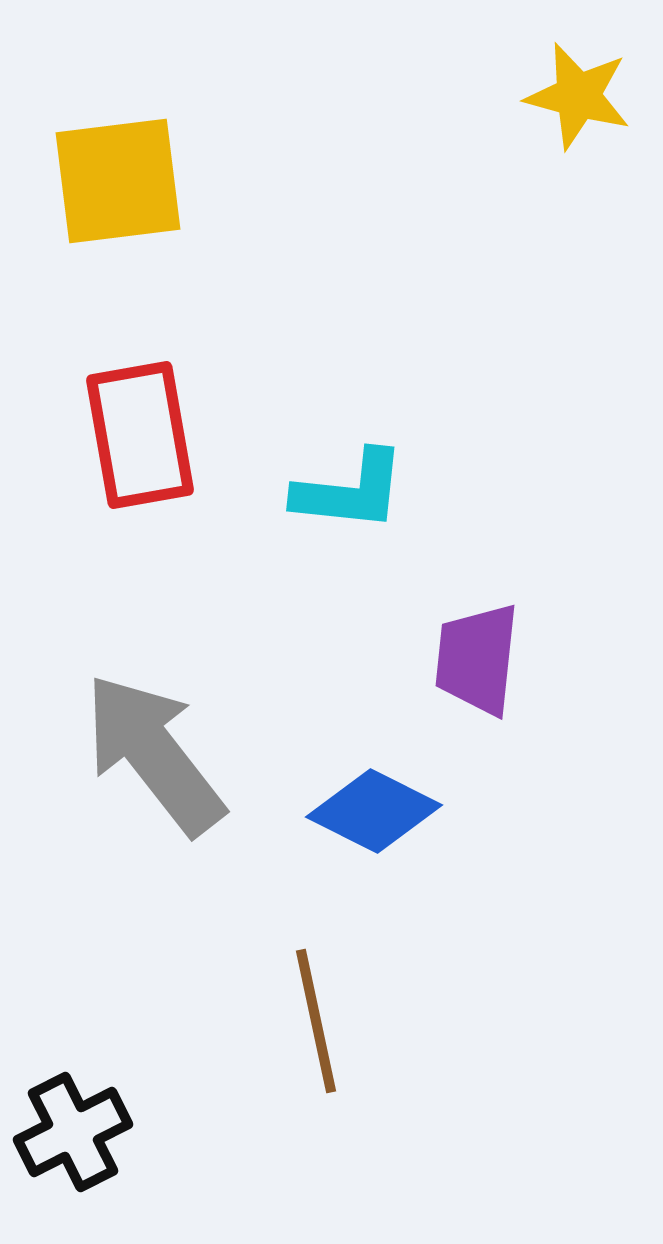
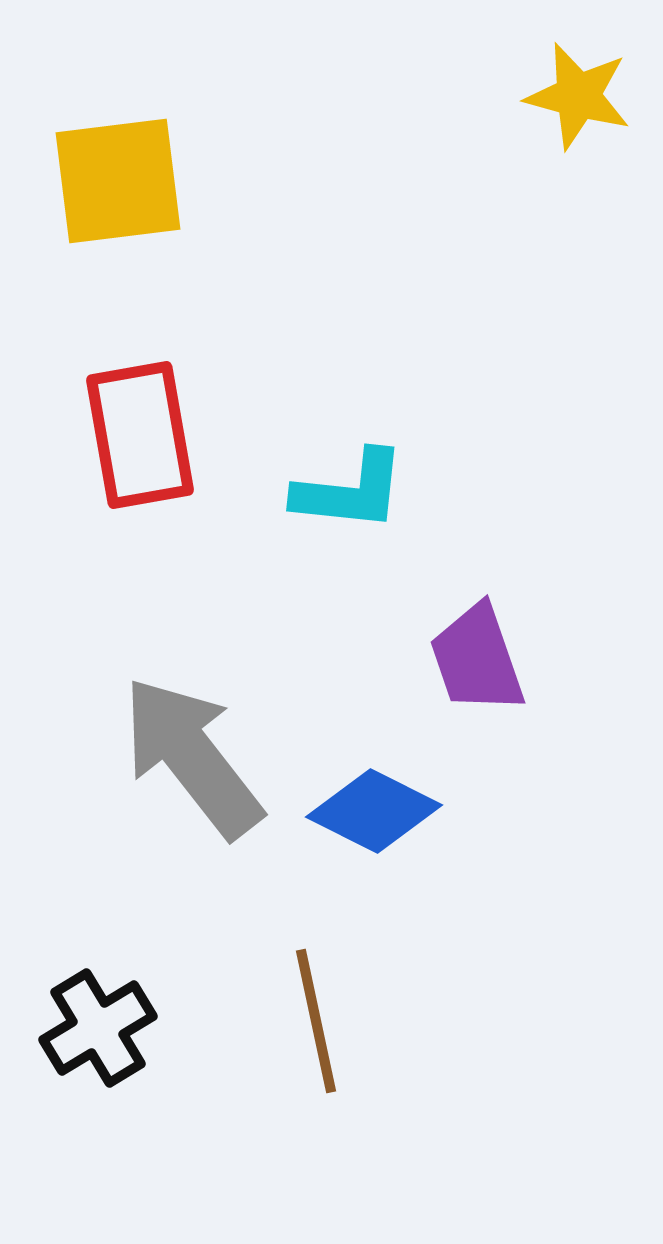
purple trapezoid: rotated 25 degrees counterclockwise
gray arrow: moved 38 px right, 3 px down
black cross: moved 25 px right, 104 px up; rotated 4 degrees counterclockwise
